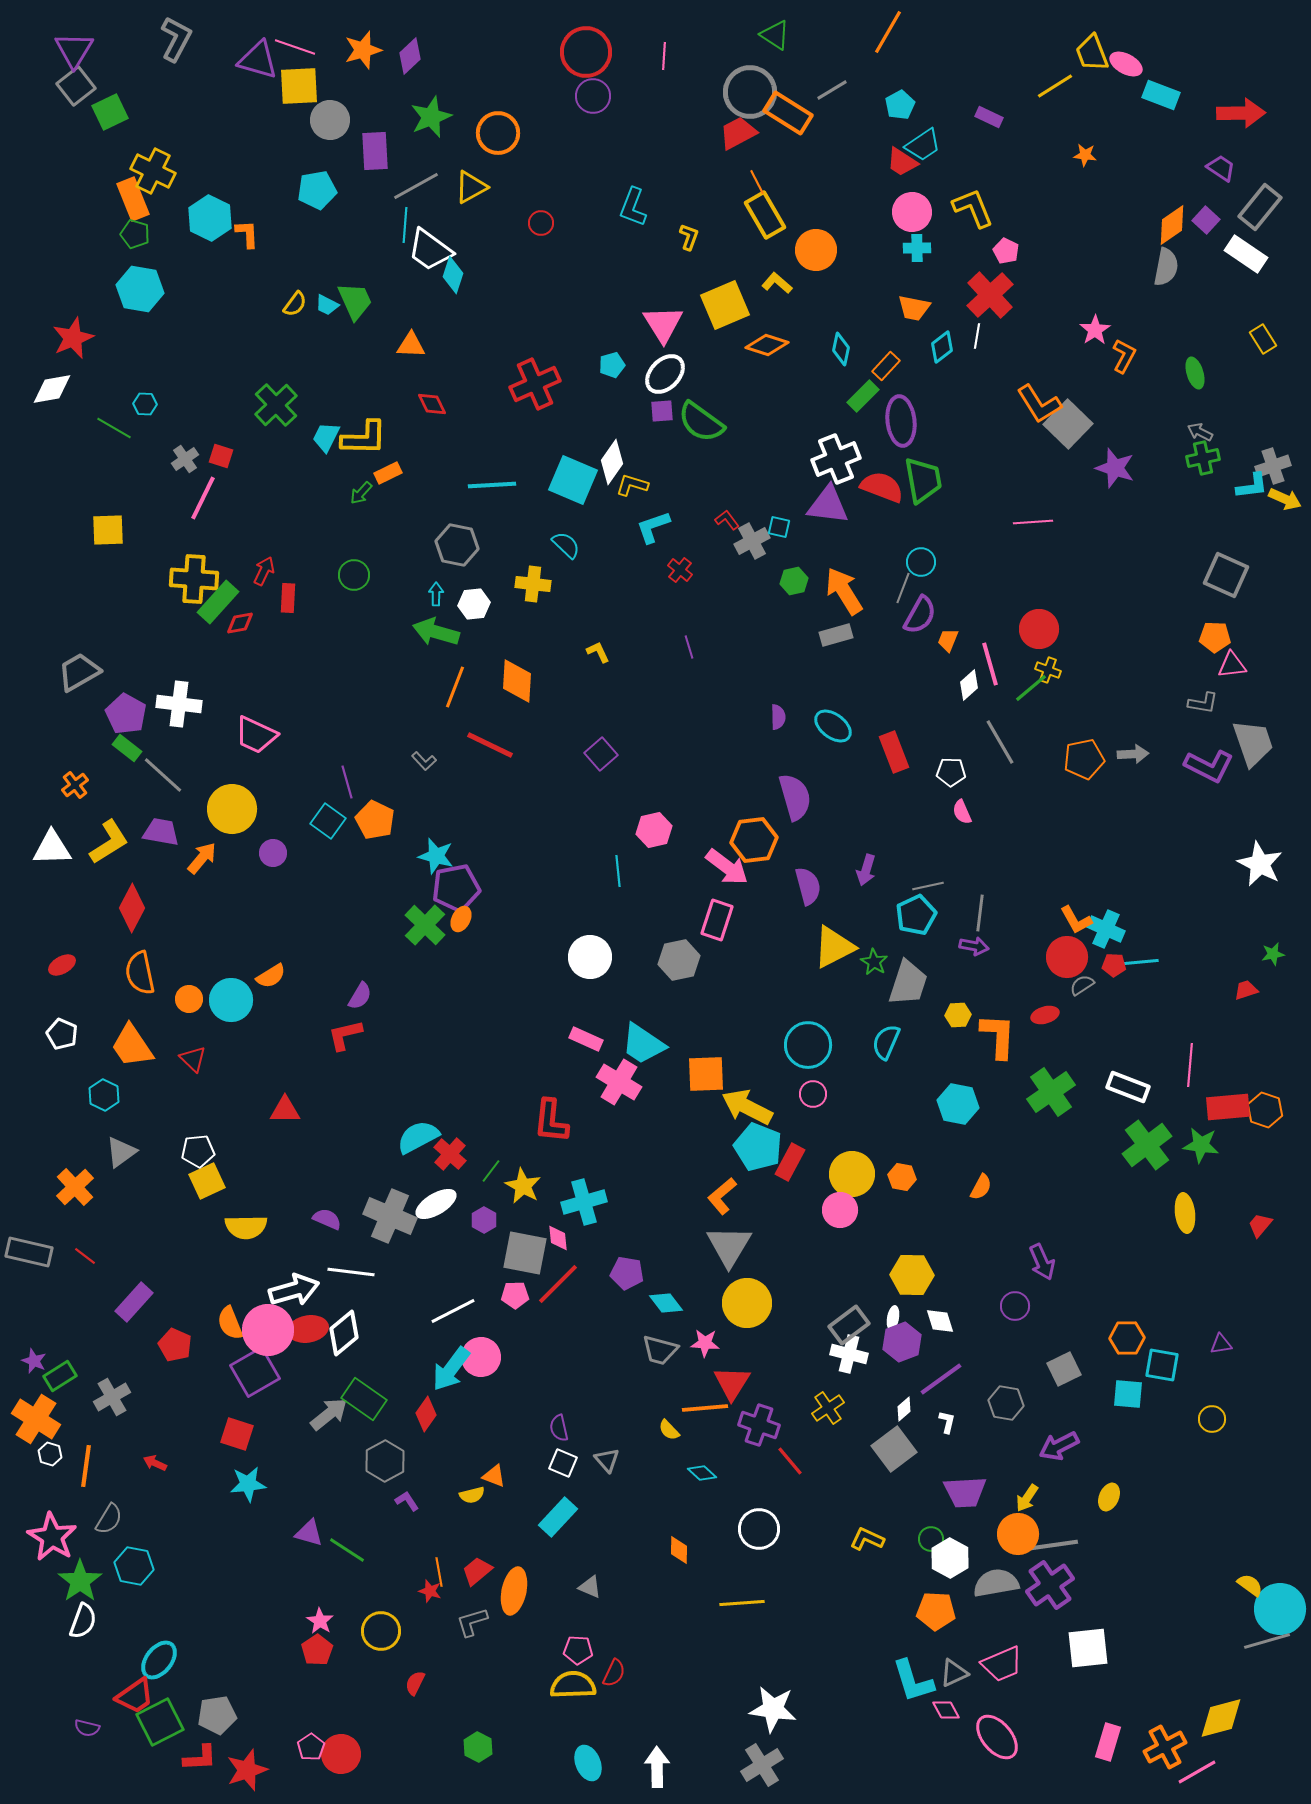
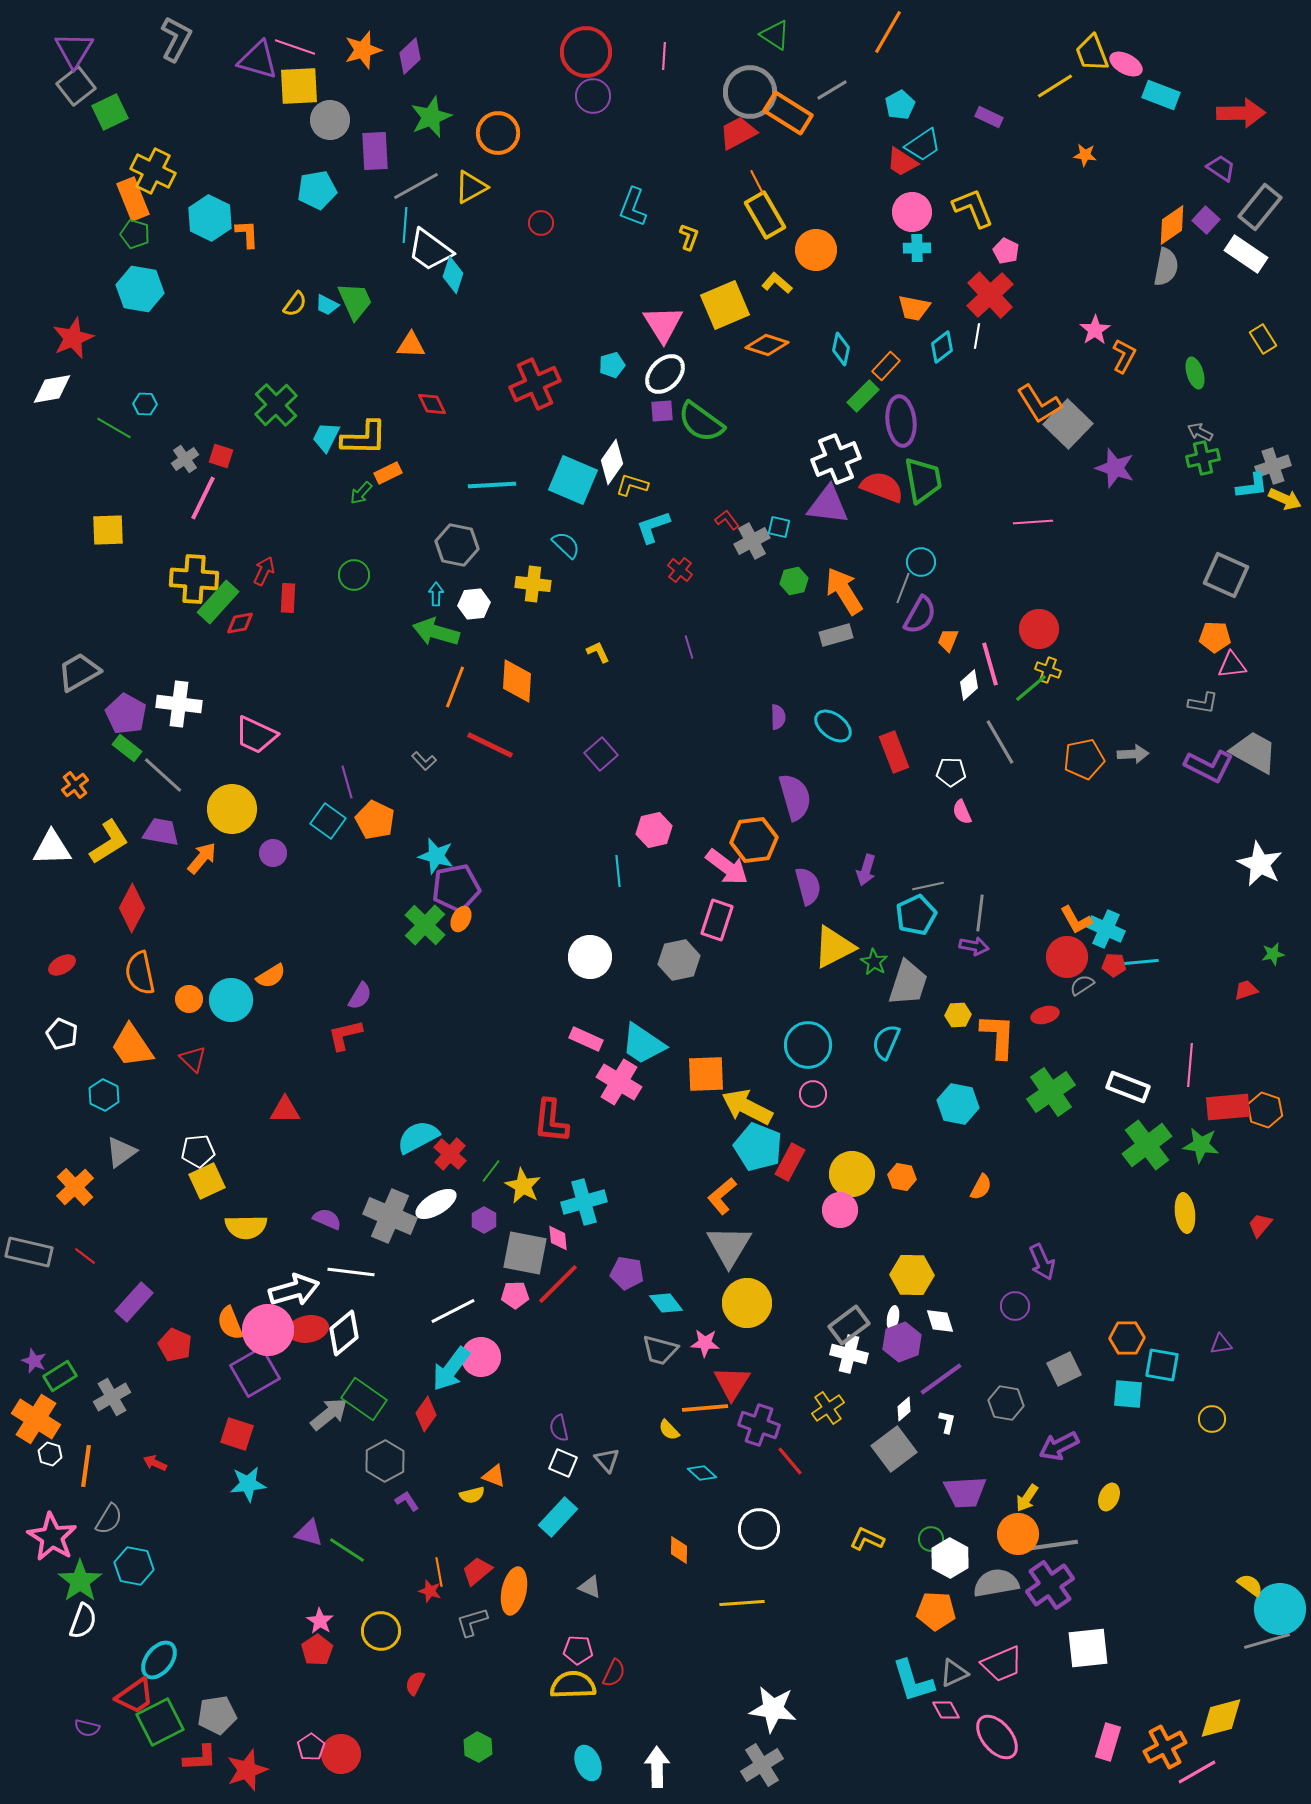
gray trapezoid at (1253, 743): moved 1 px right, 9 px down; rotated 42 degrees counterclockwise
